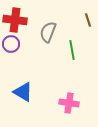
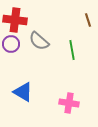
gray semicircle: moved 9 px left, 9 px down; rotated 70 degrees counterclockwise
